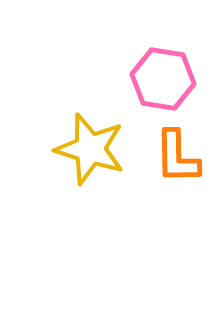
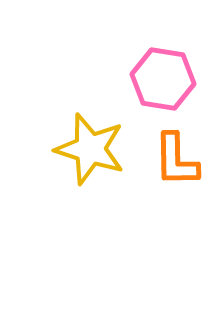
orange L-shape: moved 1 px left, 3 px down
